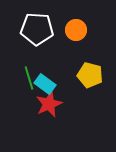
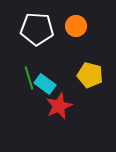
orange circle: moved 4 px up
red star: moved 10 px right, 2 px down
